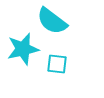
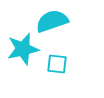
cyan semicircle: rotated 124 degrees clockwise
